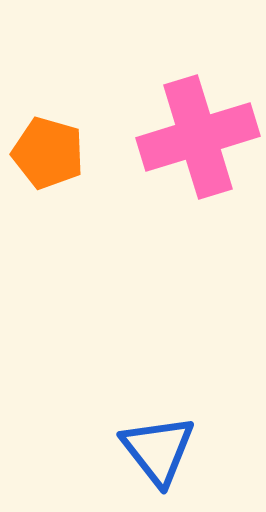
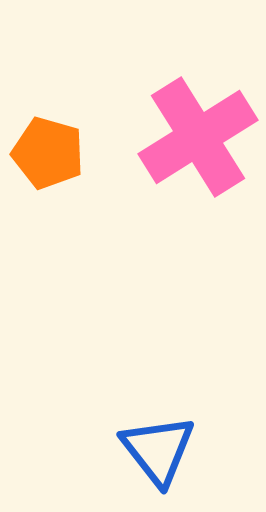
pink cross: rotated 15 degrees counterclockwise
